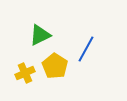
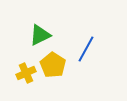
yellow pentagon: moved 2 px left, 1 px up
yellow cross: moved 1 px right
